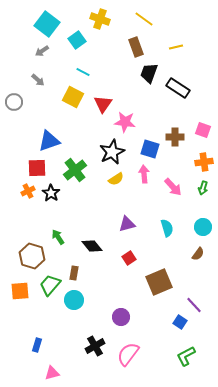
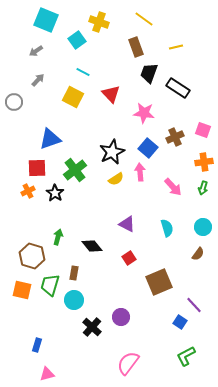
yellow cross at (100, 19): moved 1 px left, 3 px down
cyan square at (47, 24): moved 1 px left, 4 px up; rotated 15 degrees counterclockwise
gray arrow at (42, 51): moved 6 px left
gray arrow at (38, 80): rotated 88 degrees counterclockwise
red triangle at (103, 104): moved 8 px right, 10 px up; rotated 18 degrees counterclockwise
pink star at (125, 122): moved 19 px right, 9 px up
brown cross at (175, 137): rotated 24 degrees counterclockwise
blue triangle at (49, 141): moved 1 px right, 2 px up
blue square at (150, 149): moved 2 px left, 1 px up; rotated 24 degrees clockwise
pink arrow at (144, 174): moved 4 px left, 2 px up
black star at (51, 193): moved 4 px right
purple triangle at (127, 224): rotated 42 degrees clockwise
green arrow at (58, 237): rotated 49 degrees clockwise
green trapezoid at (50, 285): rotated 25 degrees counterclockwise
orange square at (20, 291): moved 2 px right, 1 px up; rotated 18 degrees clockwise
black cross at (95, 346): moved 3 px left, 19 px up; rotated 18 degrees counterclockwise
pink semicircle at (128, 354): moved 9 px down
pink triangle at (52, 373): moved 5 px left, 1 px down
